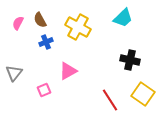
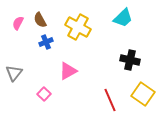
pink square: moved 4 px down; rotated 24 degrees counterclockwise
red line: rotated 10 degrees clockwise
